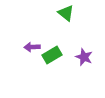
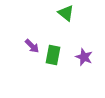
purple arrow: moved 1 px up; rotated 133 degrees counterclockwise
green rectangle: moved 1 px right; rotated 48 degrees counterclockwise
